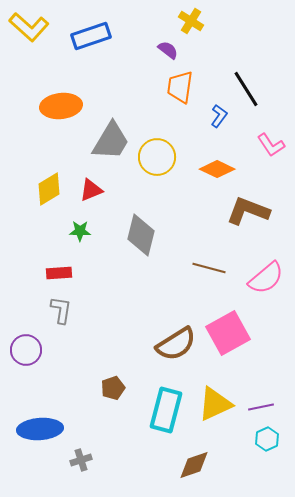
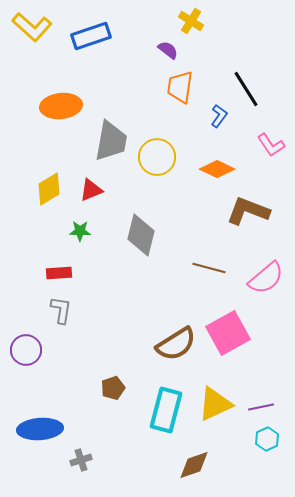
yellow L-shape: moved 3 px right
gray trapezoid: rotated 21 degrees counterclockwise
